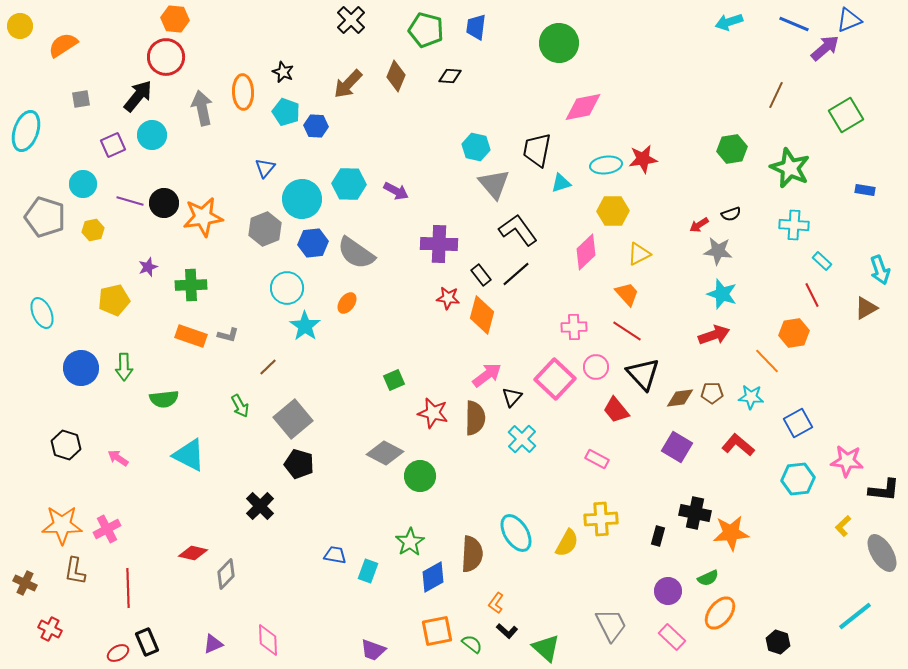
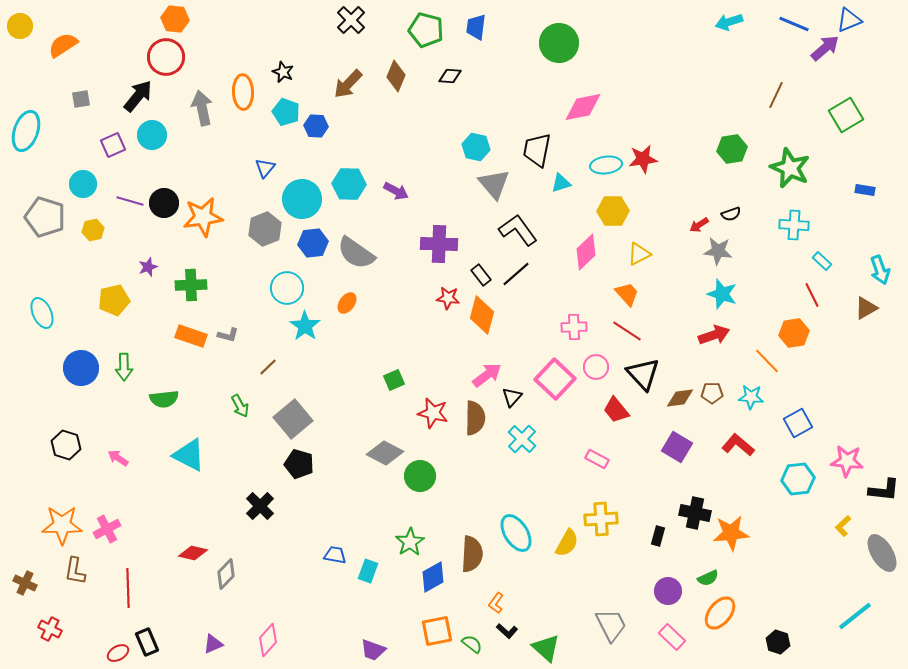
pink diamond at (268, 640): rotated 44 degrees clockwise
